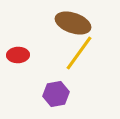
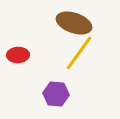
brown ellipse: moved 1 px right
purple hexagon: rotated 15 degrees clockwise
